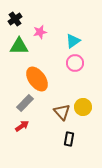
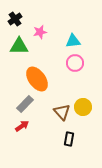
cyan triangle: rotated 28 degrees clockwise
gray rectangle: moved 1 px down
